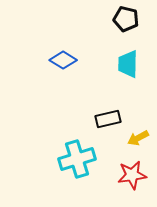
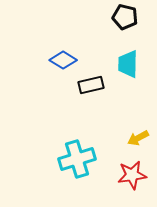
black pentagon: moved 1 px left, 2 px up
black rectangle: moved 17 px left, 34 px up
